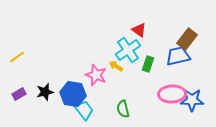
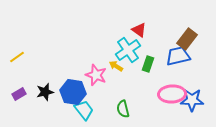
blue hexagon: moved 2 px up
